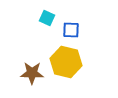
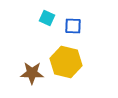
blue square: moved 2 px right, 4 px up
